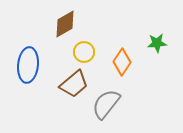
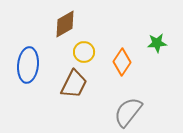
brown trapezoid: rotated 24 degrees counterclockwise
gray semicircle: moved 22 px right, 8 px down
